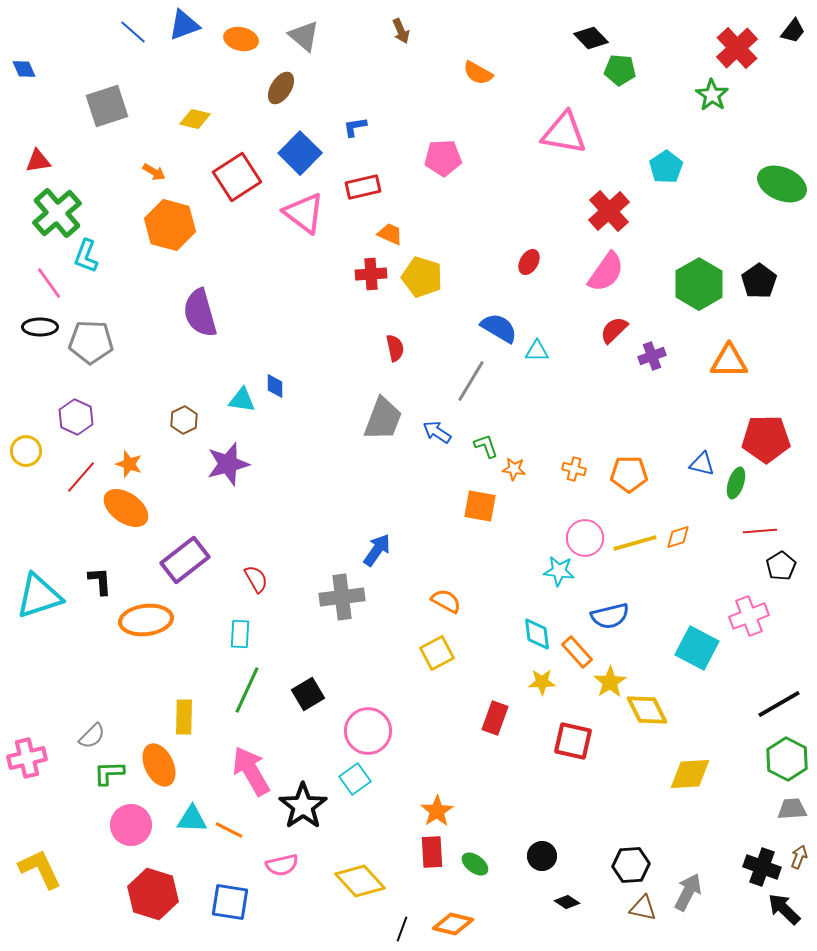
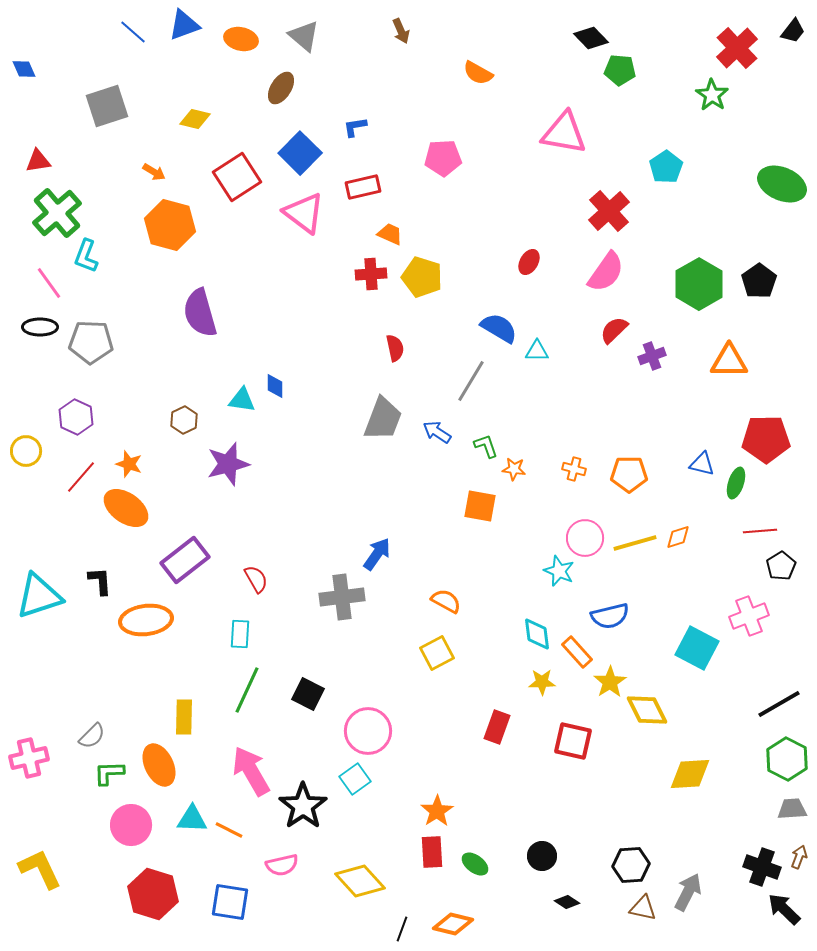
blue arrow at (377, 550): moved 4 px down
cyan star at (559, 571): rotated 16 degrees clockwise
black square at (308, 694): rotated 32 degrees counterclockwise
red rectangle at (495, 718): moved 2 px right, 9 px down
pink cross at (27, 758): moved 2 px right
